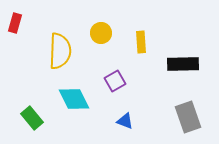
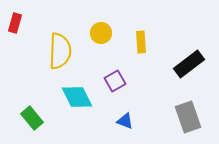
black rectangle: moved 6 px right; rotated 36 degrees counterclockwise
cyan diamond: moved 3 px right, 2 px up
